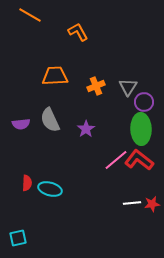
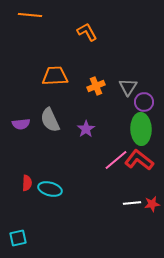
orange line: rotated 25 degrees counterclockwise
orange L-shape: moved 9 px right
